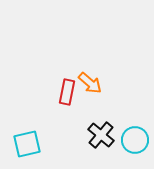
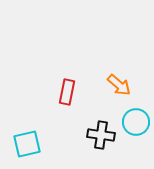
orange arrow: moved 29 px right, 2 px down
black cross: rotated 32 degrees counterclockwise
cyan circle: moved 1 px right, 18 px up
